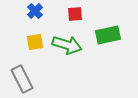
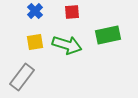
red square: moved 3 px left, 2 px up
gray rectangle: moved 2 px up; rotated 64 degrees clockwise
